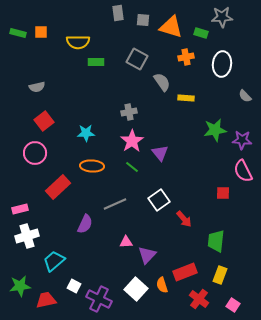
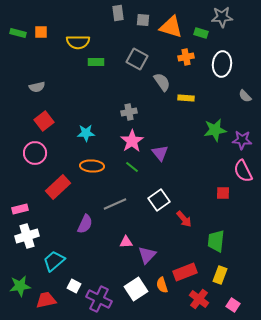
white square at (136, 289): rotated 15 degrees clockwise
